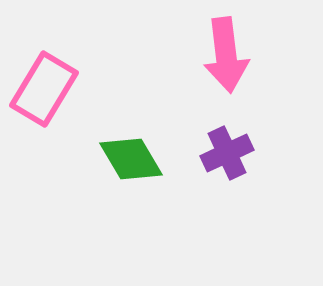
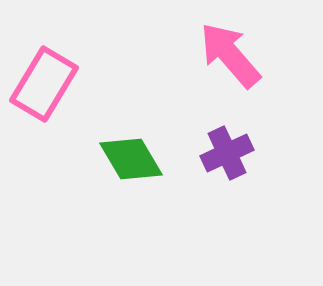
pink arrow: moved 4 px right; rotated 146 degrees clockwise
pink rectangle: moved 5 px up
